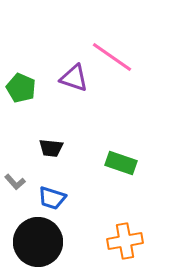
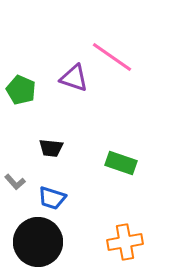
green pentagon: moved 2 px down
orange cross: moved 1 px down
